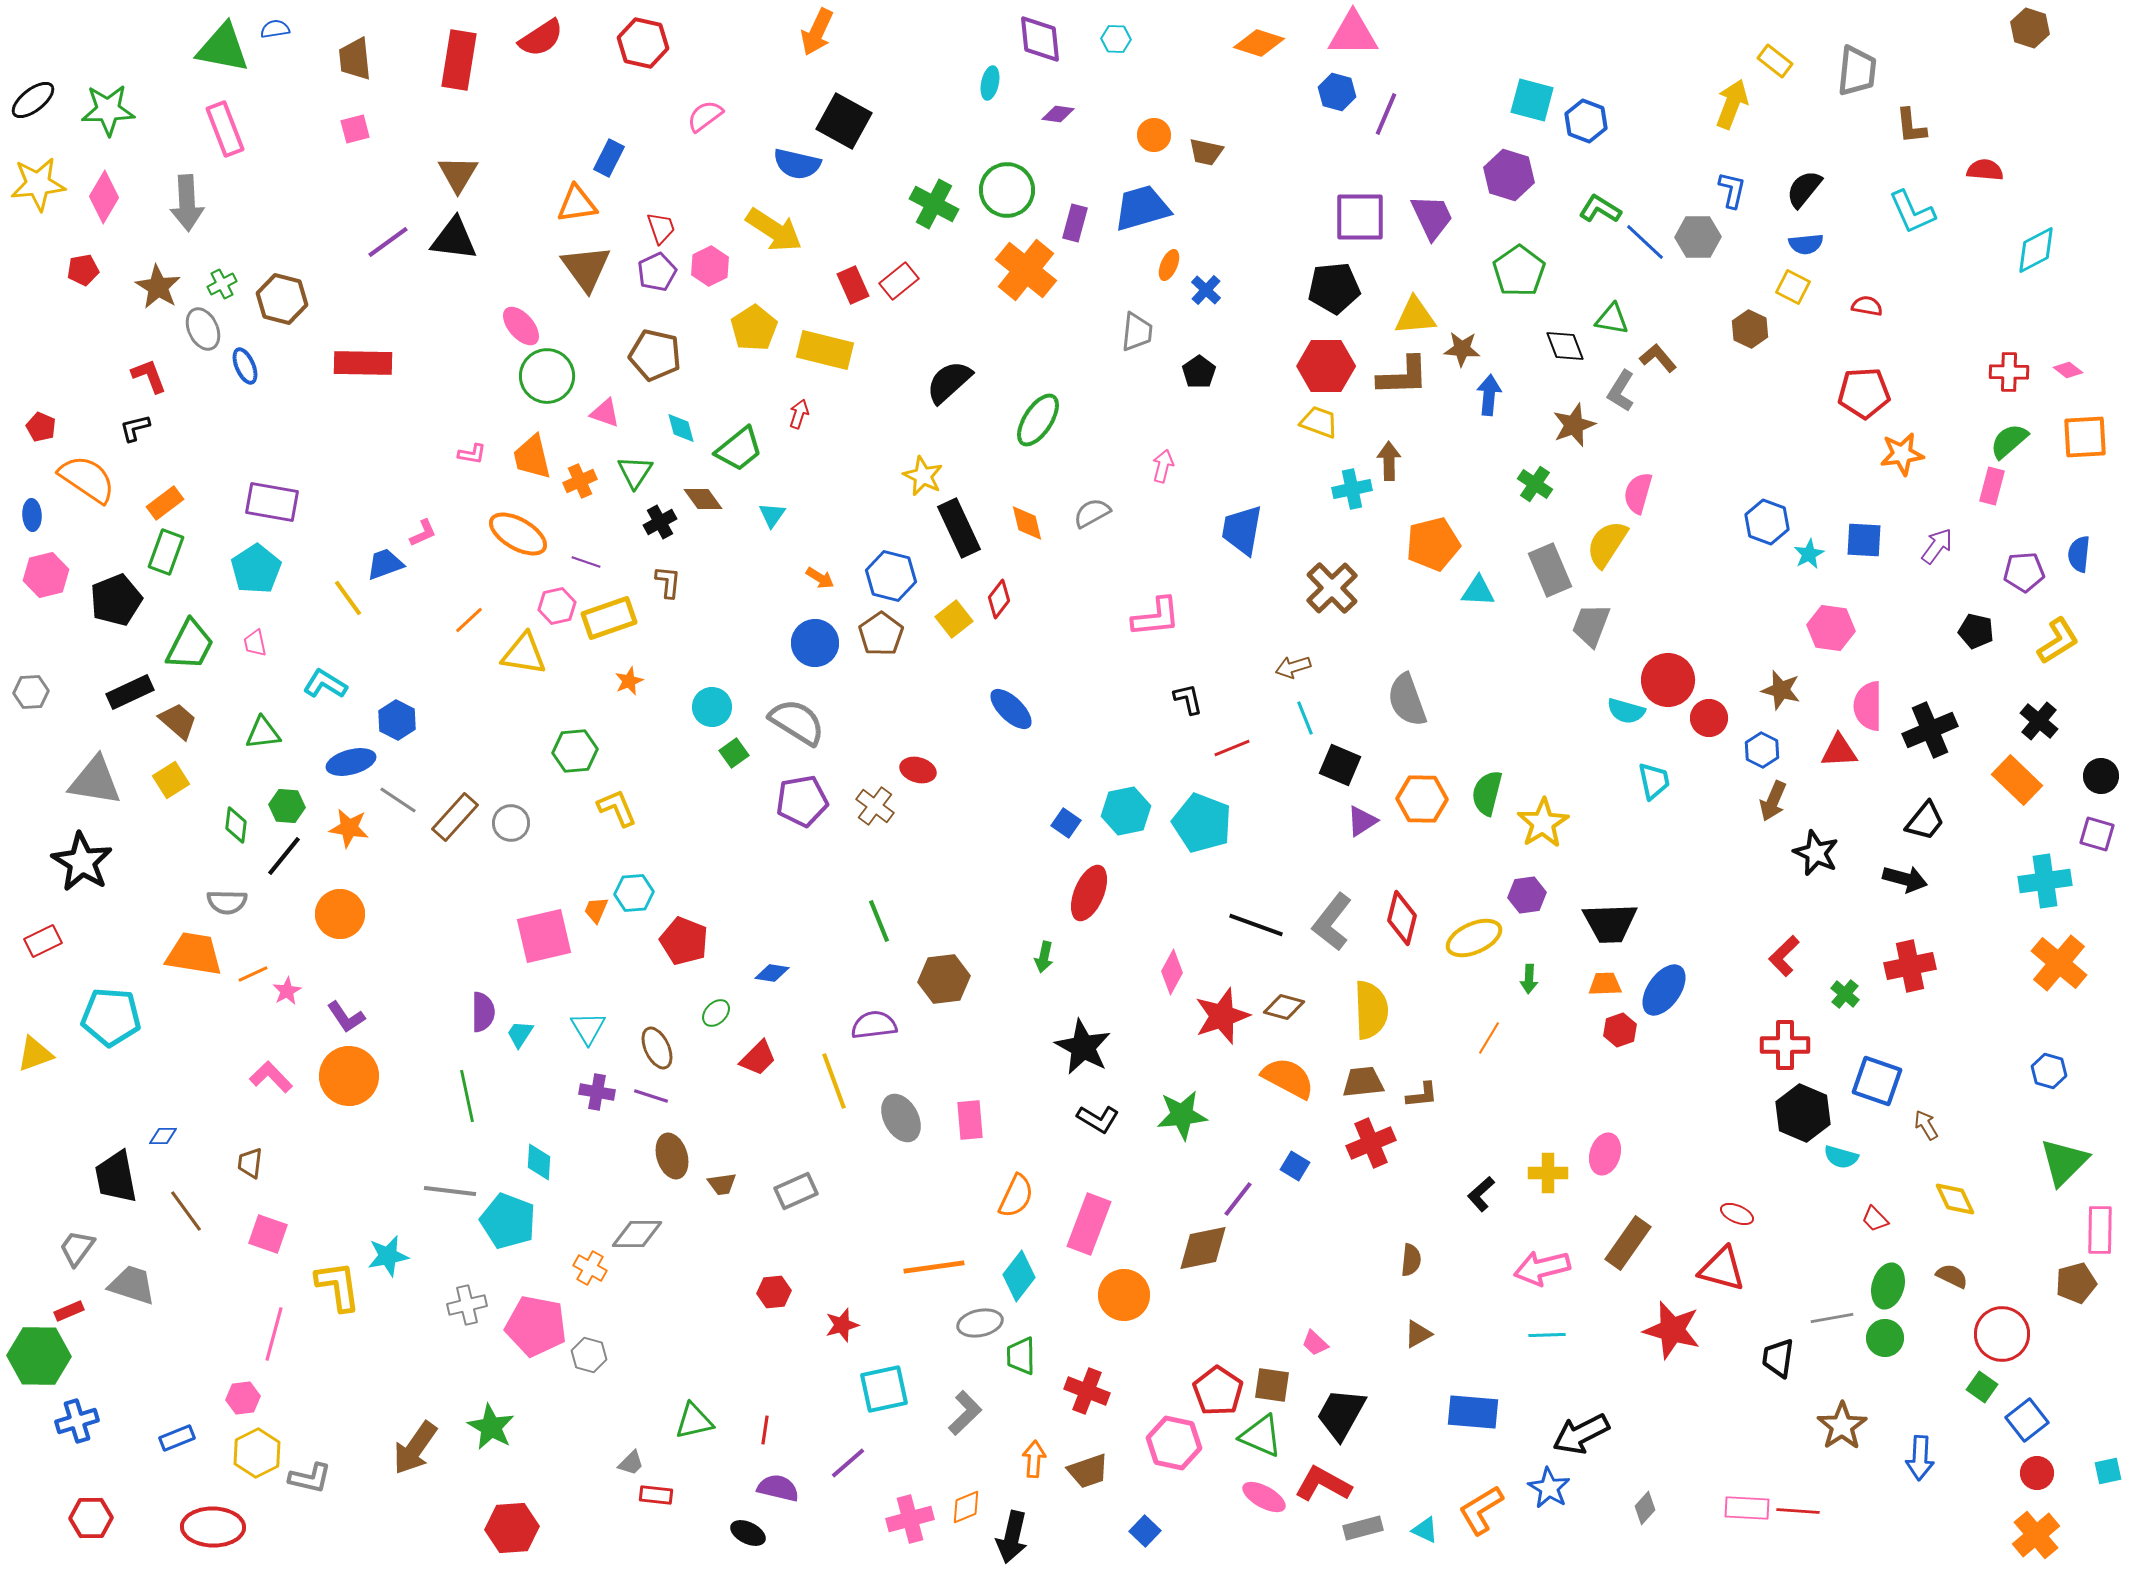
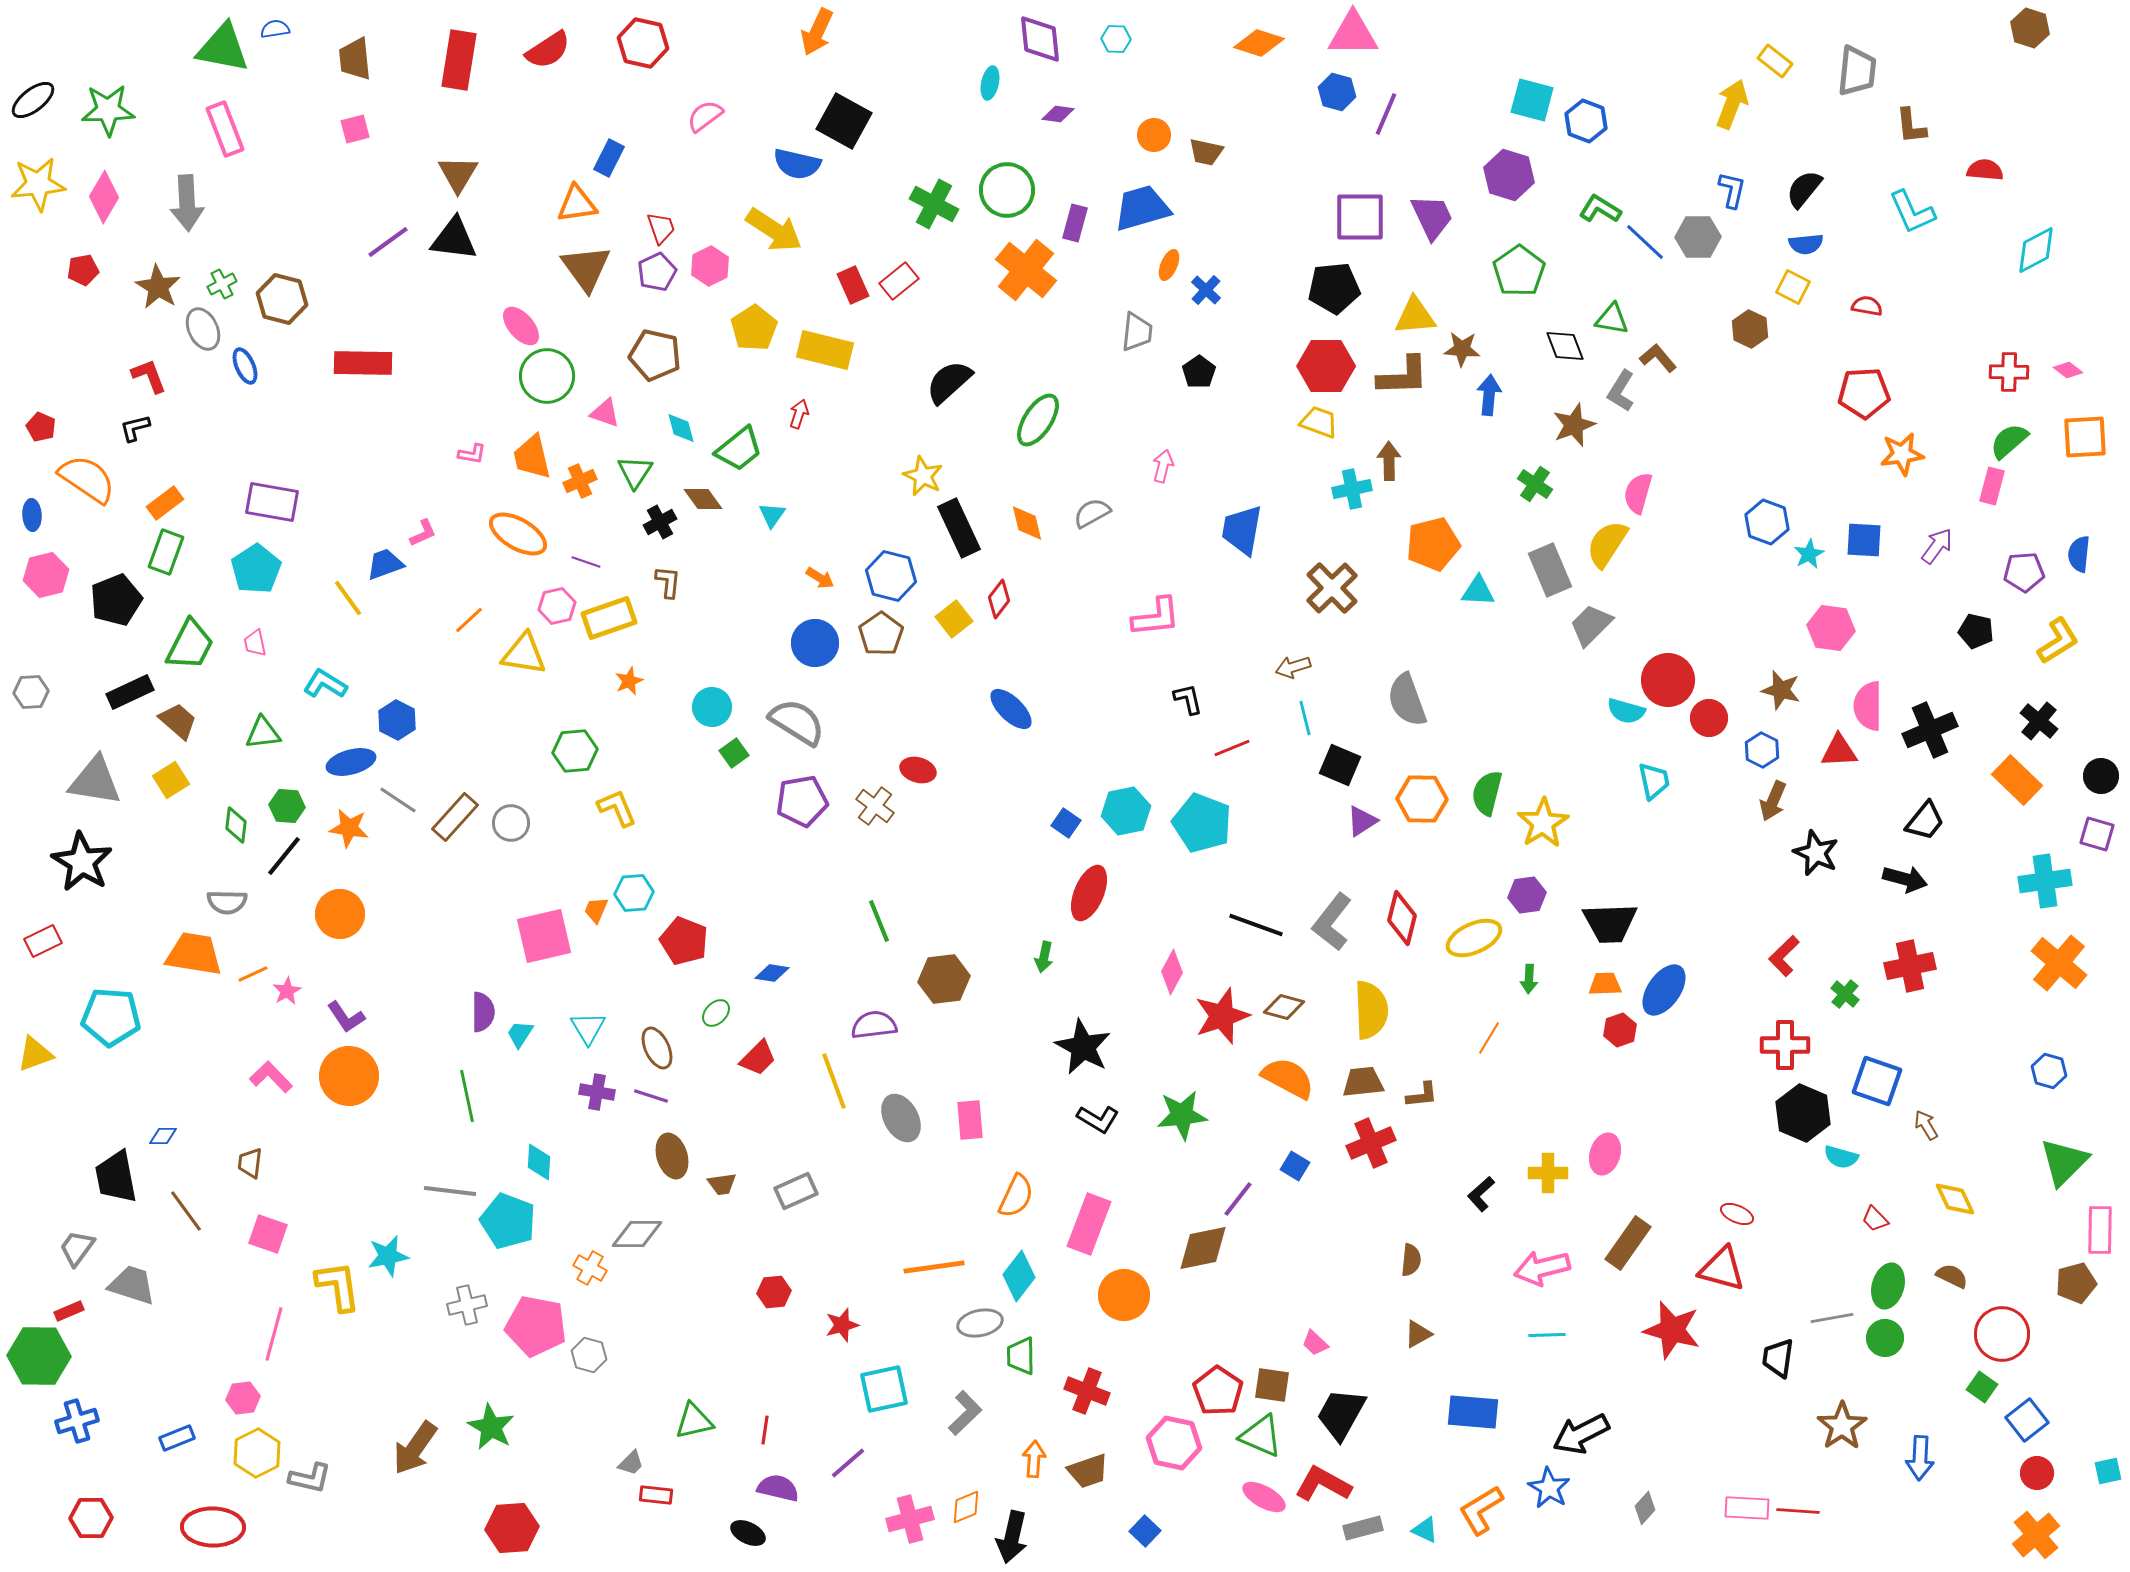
red semicircle at (541, 38): moved 7 px right, 12 px down
gray trapezoid at (1591, 625): rotated 24 degrees clockwise
cyan line at (1305, 718): rotated 8 degrees clockwise
